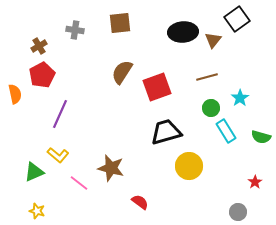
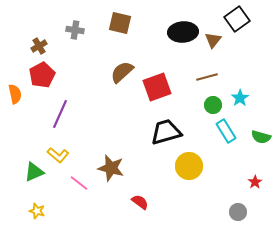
brown square: rotated 20 degrees clockwise
brown semicircle: rotated 15 degrees clockwise
green circle: moved 2 px right, 3 px up
